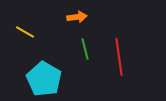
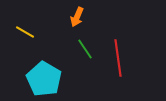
orange arrow: rotated 120 degrees clockwise
green line: rotated 20 degrees counterclockwise
red line: moved 1 px left, 1 px down
